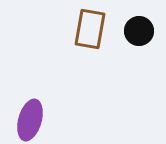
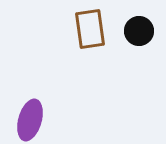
brown rectangle: rotated 18 degrees counterclockwise
